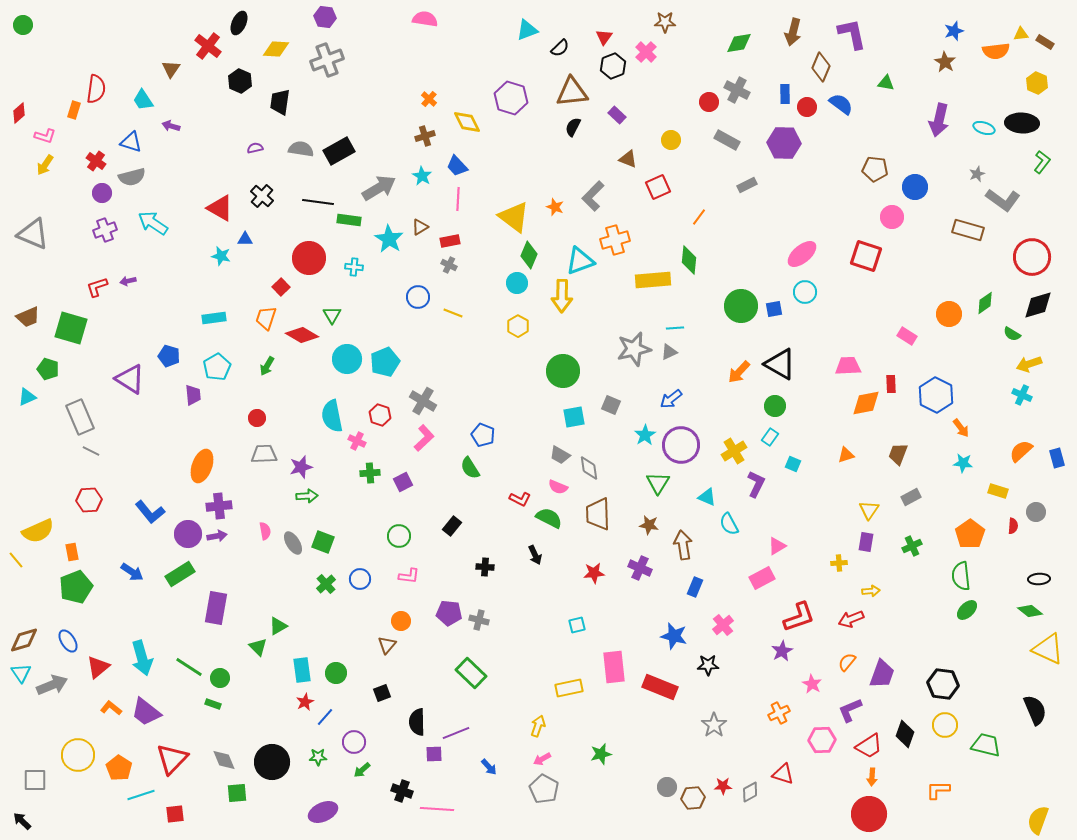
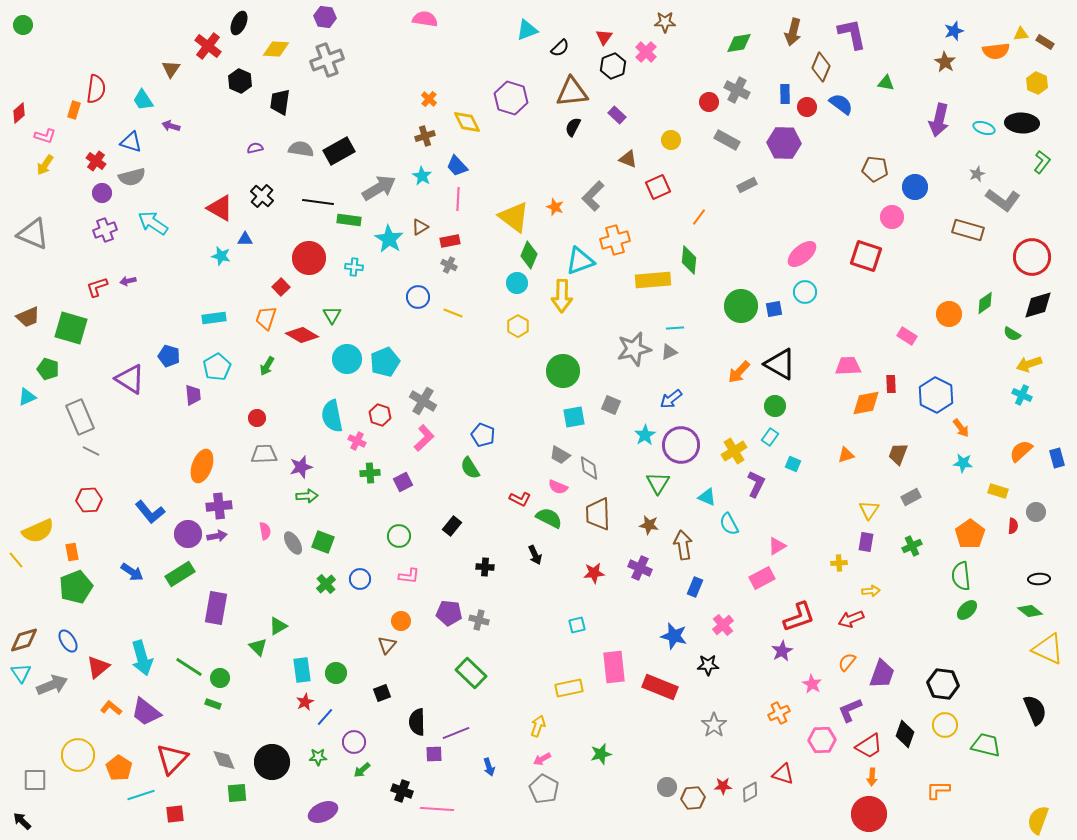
blue arrow at (489, 767): rotated 24 degrees clockwise
